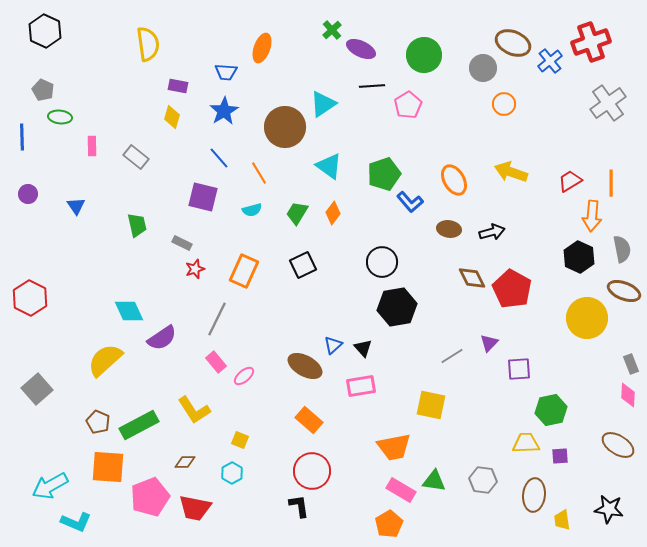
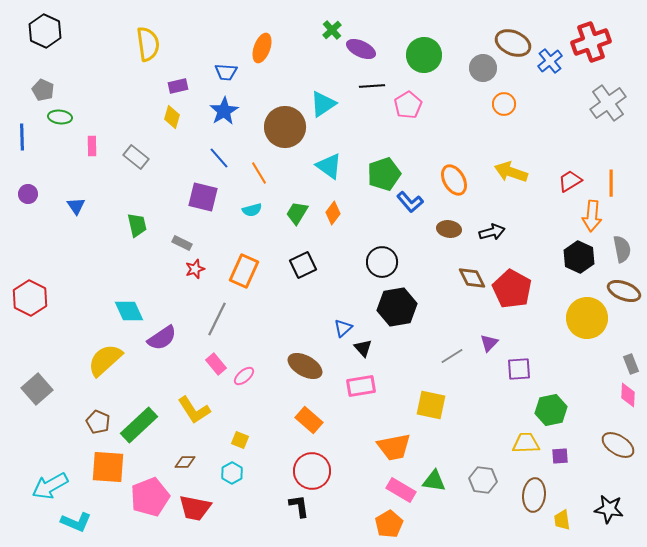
purple rectangle at (178, 86): rotated 24 degrees counterclockwise
blue triangle at (333, 345): moved 10 px right, 17 px up
pink rectangle at (216, 362): moved 2 px down
green rectangle at (139, 425): rotated 15 degrees counterclockwise
